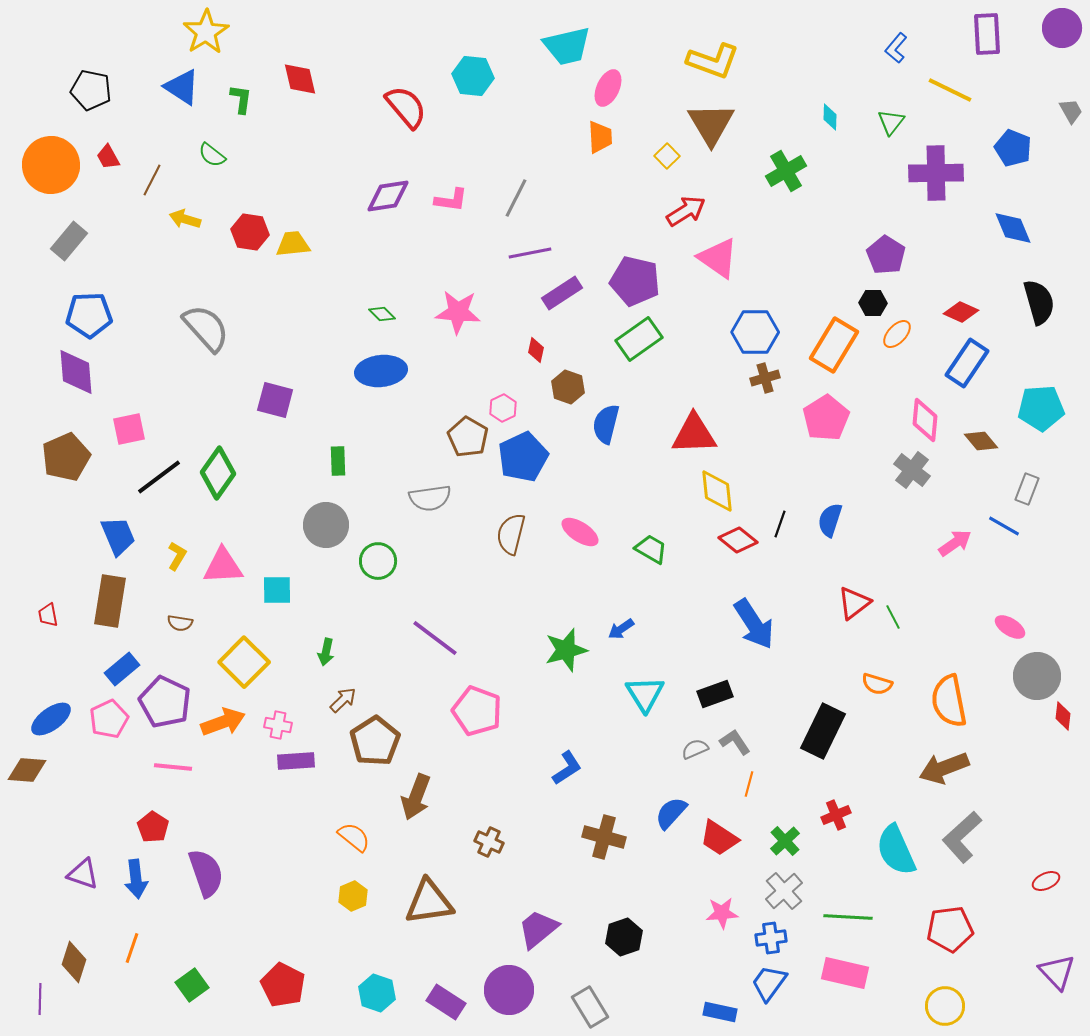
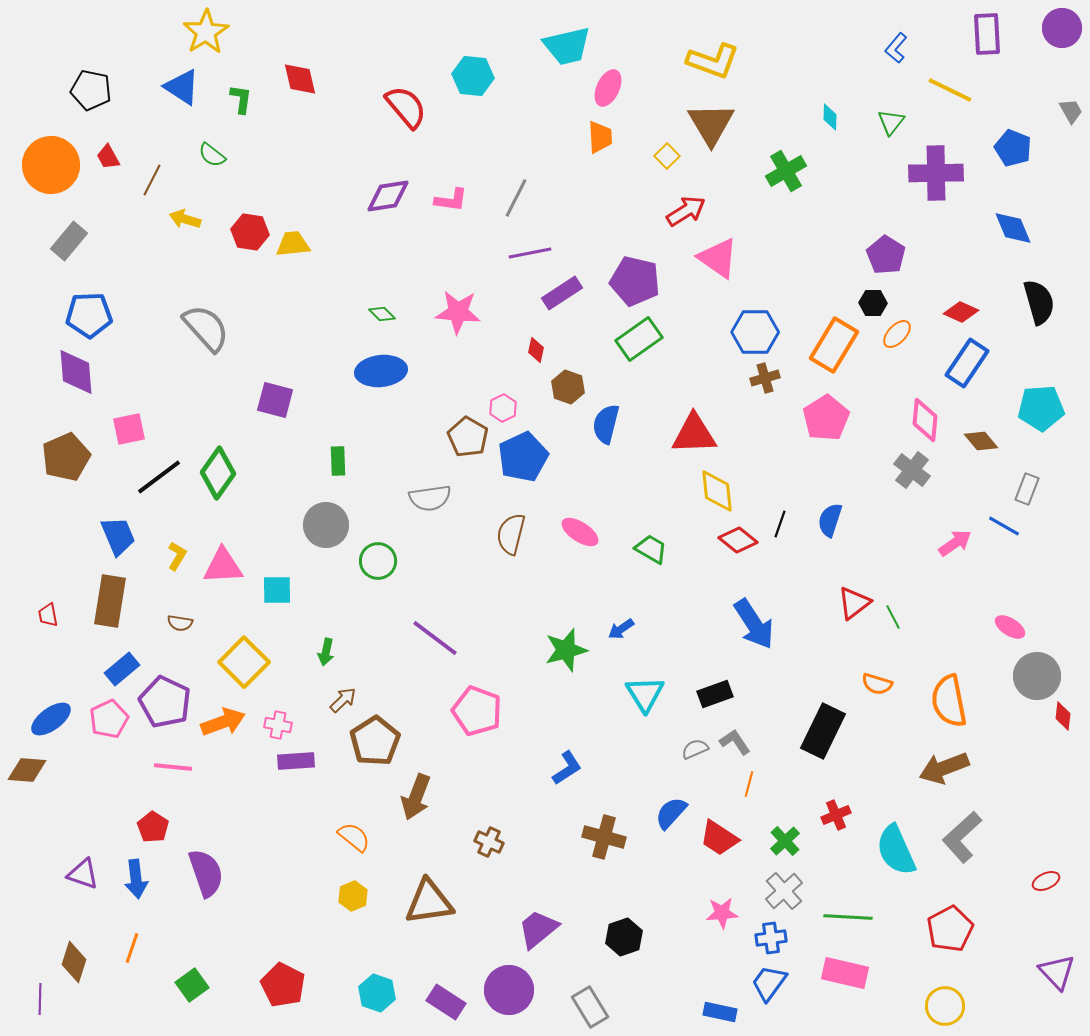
red pentagon at (950, 929): rotated 21 degrees counterclockwise
